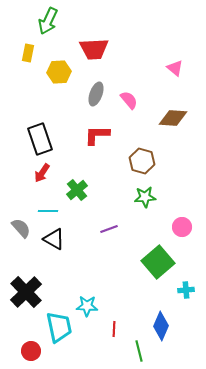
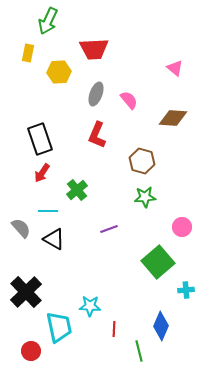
red L-shape: rotated 68 degrees counterclockwise
cyan star: moved 3 px right
